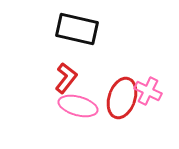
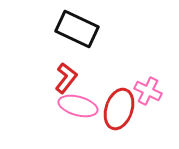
black rectangle: rotated 12 degrees clockwise
red ellipse: moved 3 px left, 11 px down
